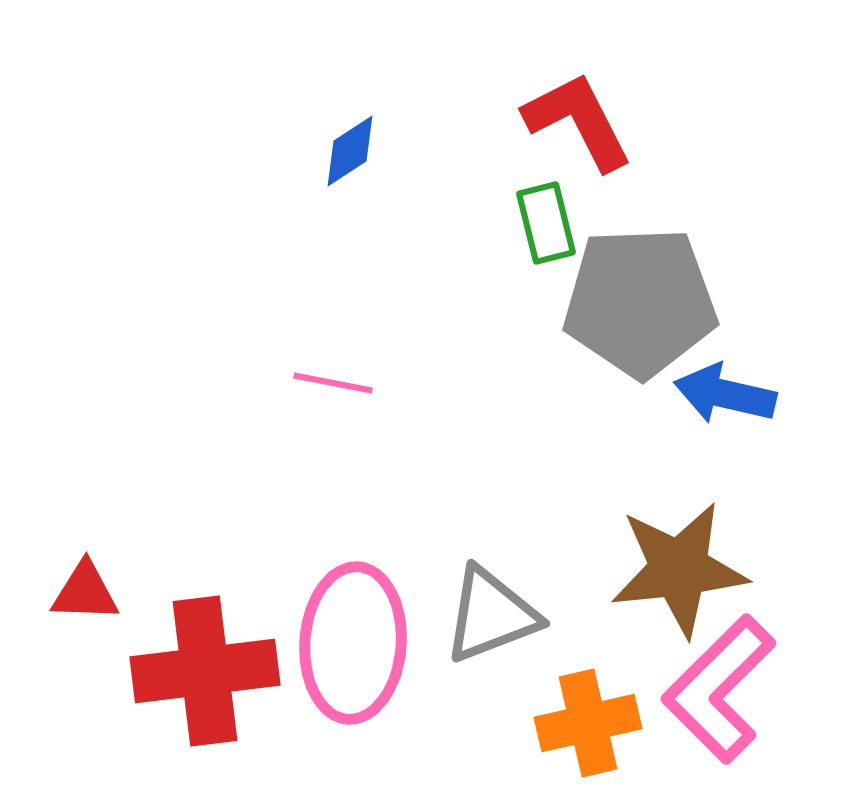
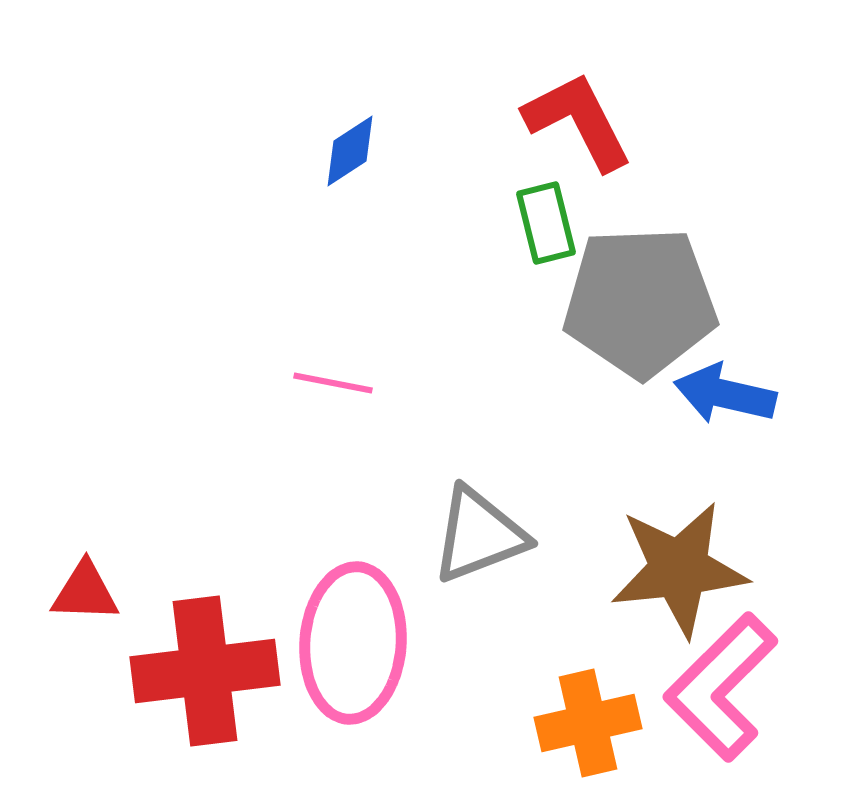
gray triangle: moved 12 px left, 80 px up
pink L-shape: moved 2 px right, 2 px up
